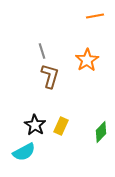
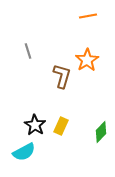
orange line: moved 7 px left
gray line: moved 14 px left
brown L-shape: moved 12 px right
